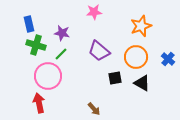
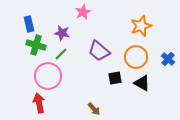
pink star: moved 11 px left; rotated 21 degrees counterclockwise
